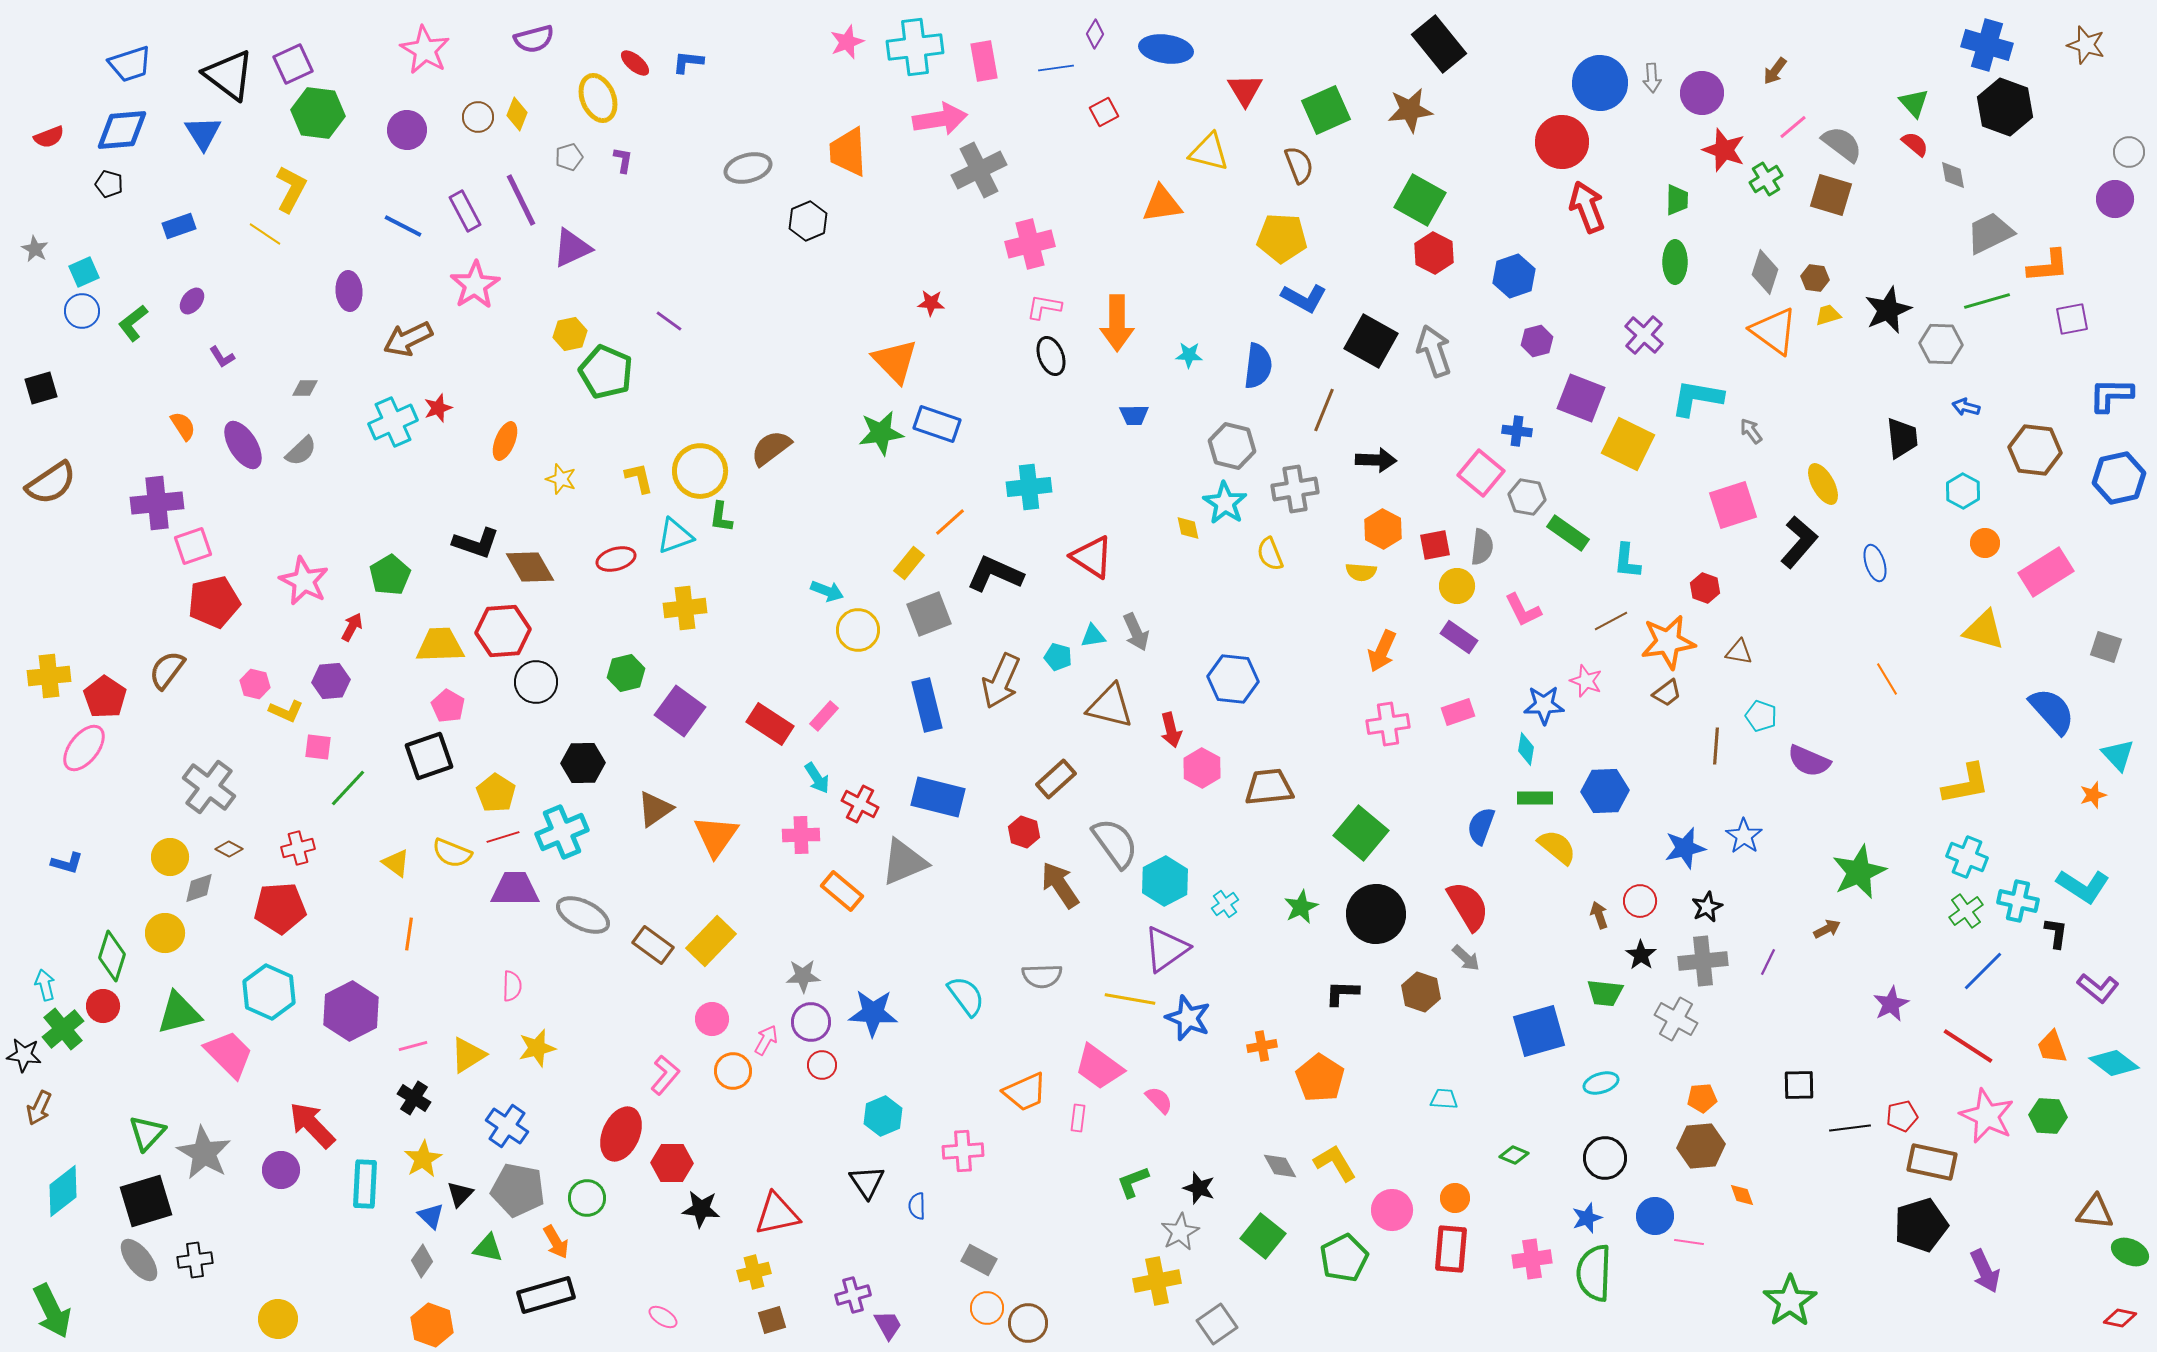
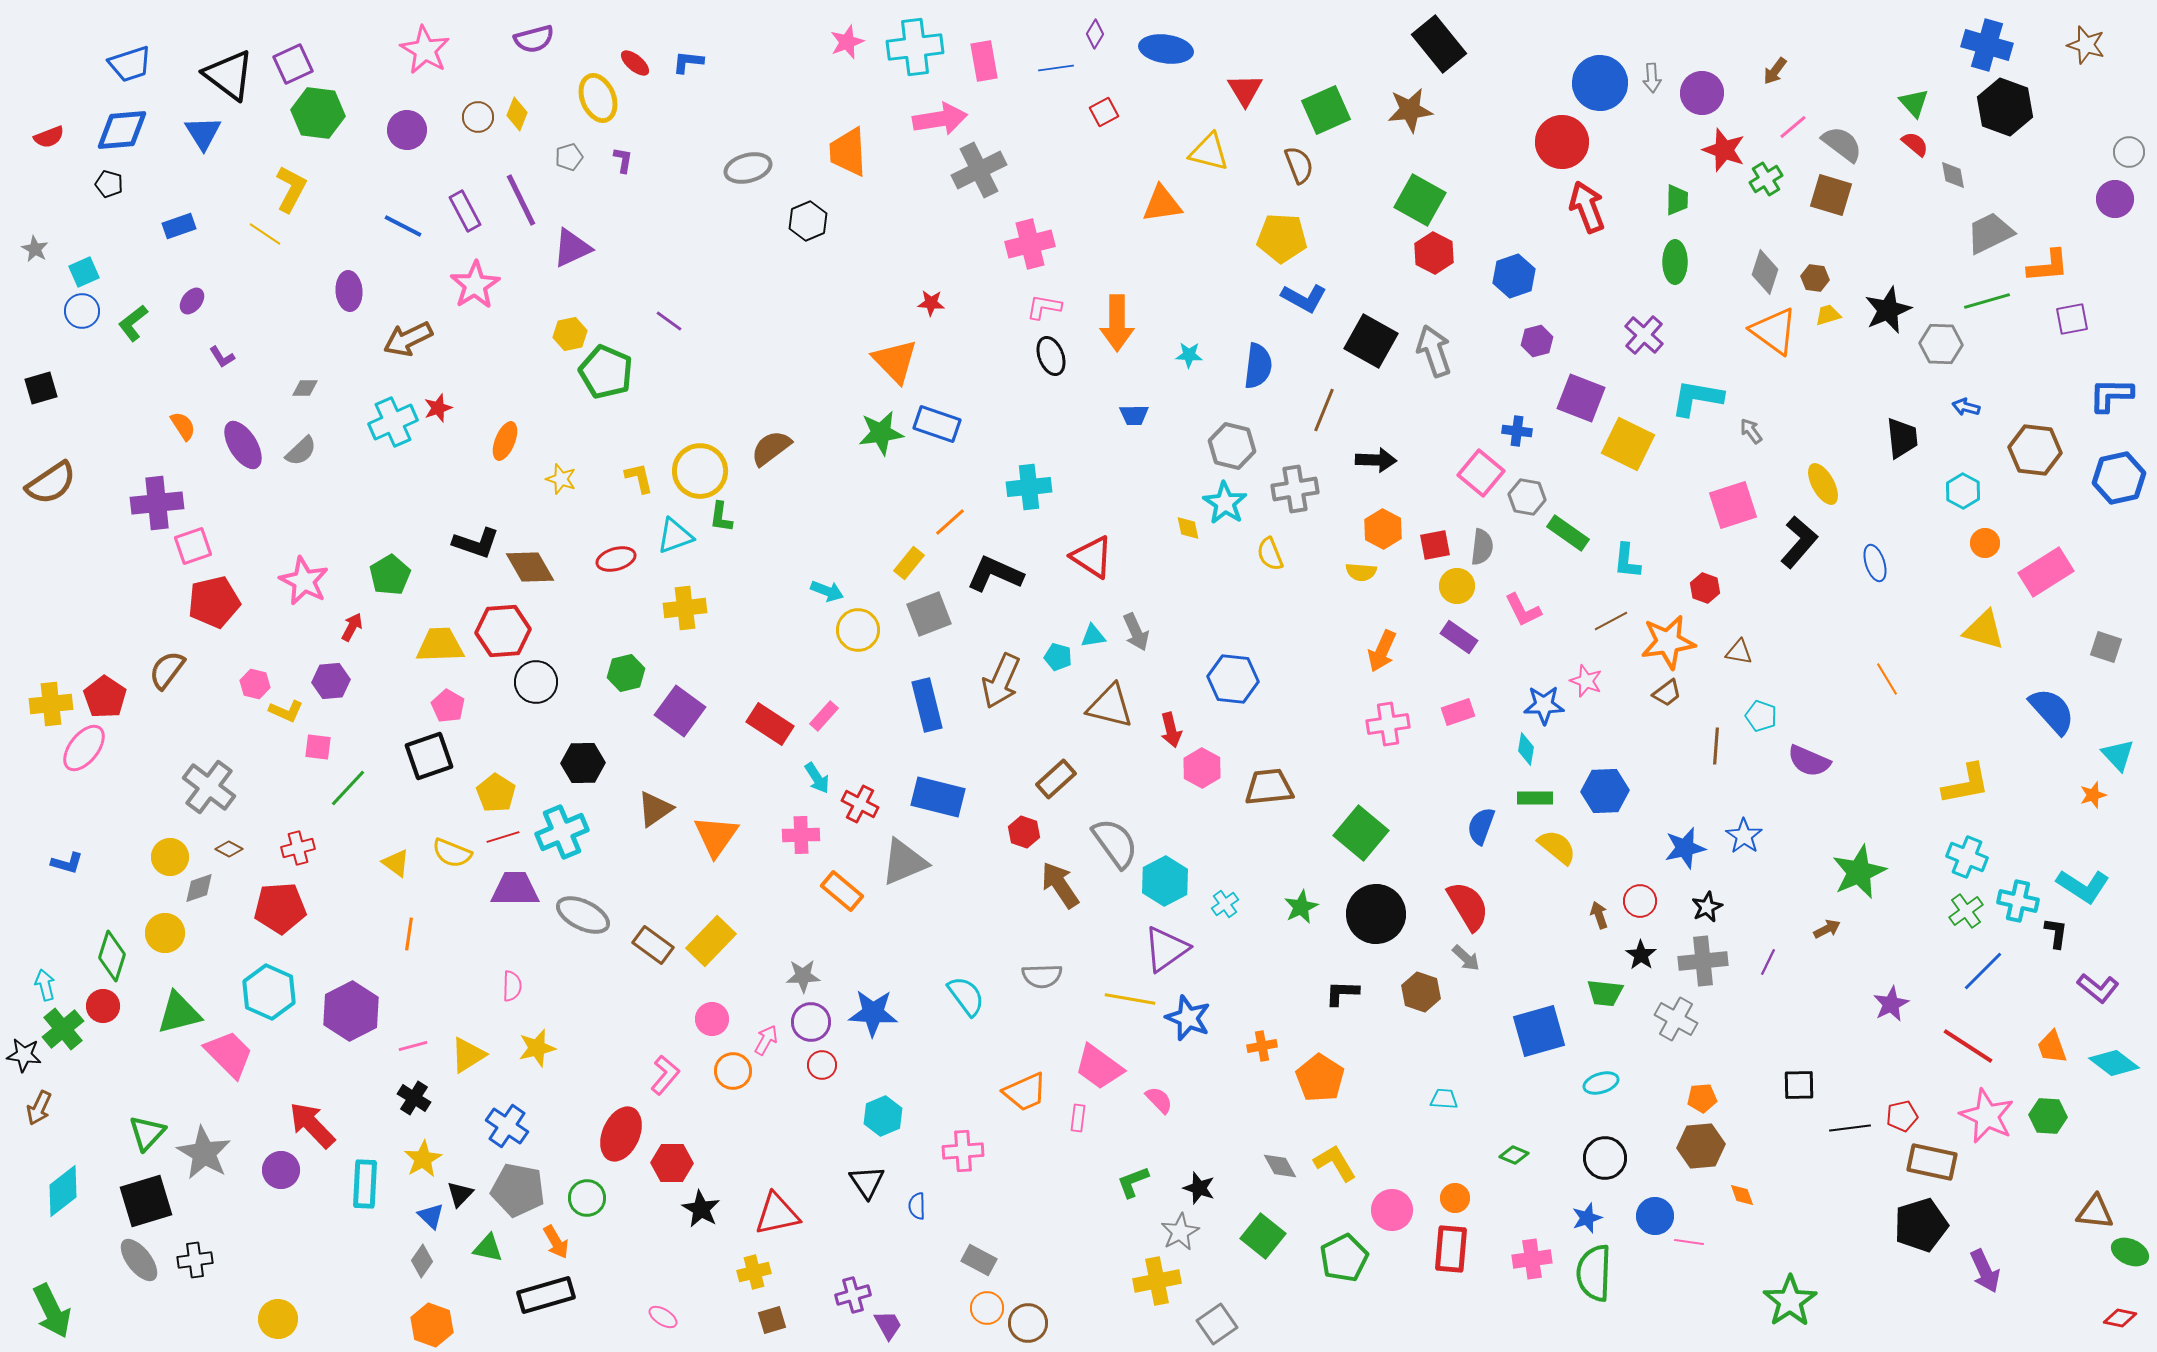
yellow cross at (49, 676): moved 2 px right, 28 px down
black star at (701, 1209): rotated 24 degrees clockwise
